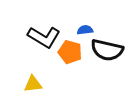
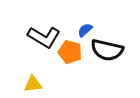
blue semicircle: rotated 35 degrees counterclockwise
